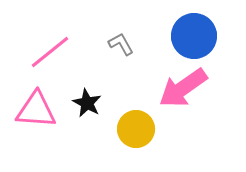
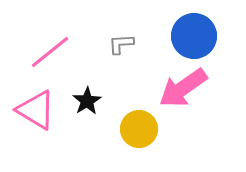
gray L-shape: rotated 64 degrees counterclockwise
black star: moved 2 px up; rotated 12 degrees clockwise
pink triangle: rotated 27 degrees clockwise
yellow circle: moved 3 px right
